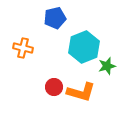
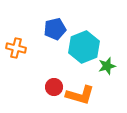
blue pentagon: moved 11 px down
orange cross: moved 7 px left
orange L-shape: moved 1 px left, 3 px down
